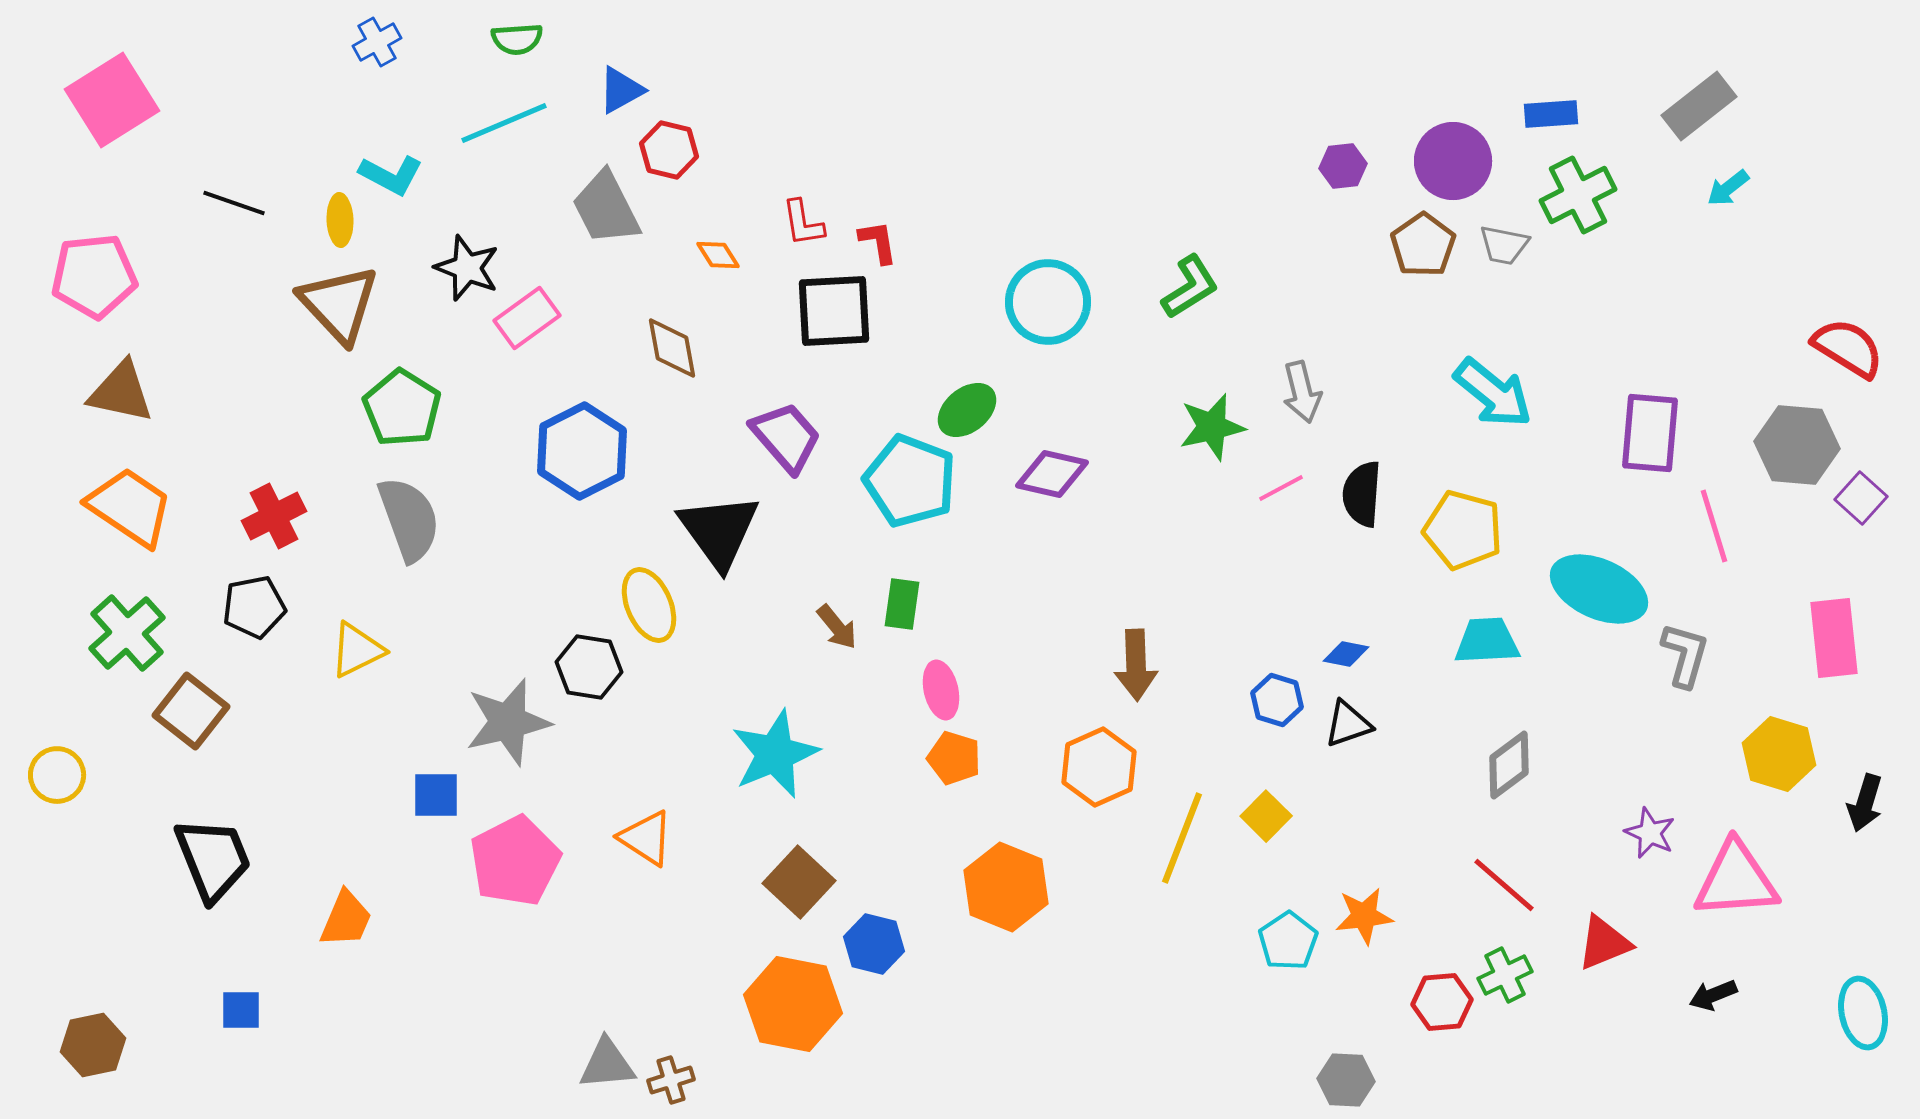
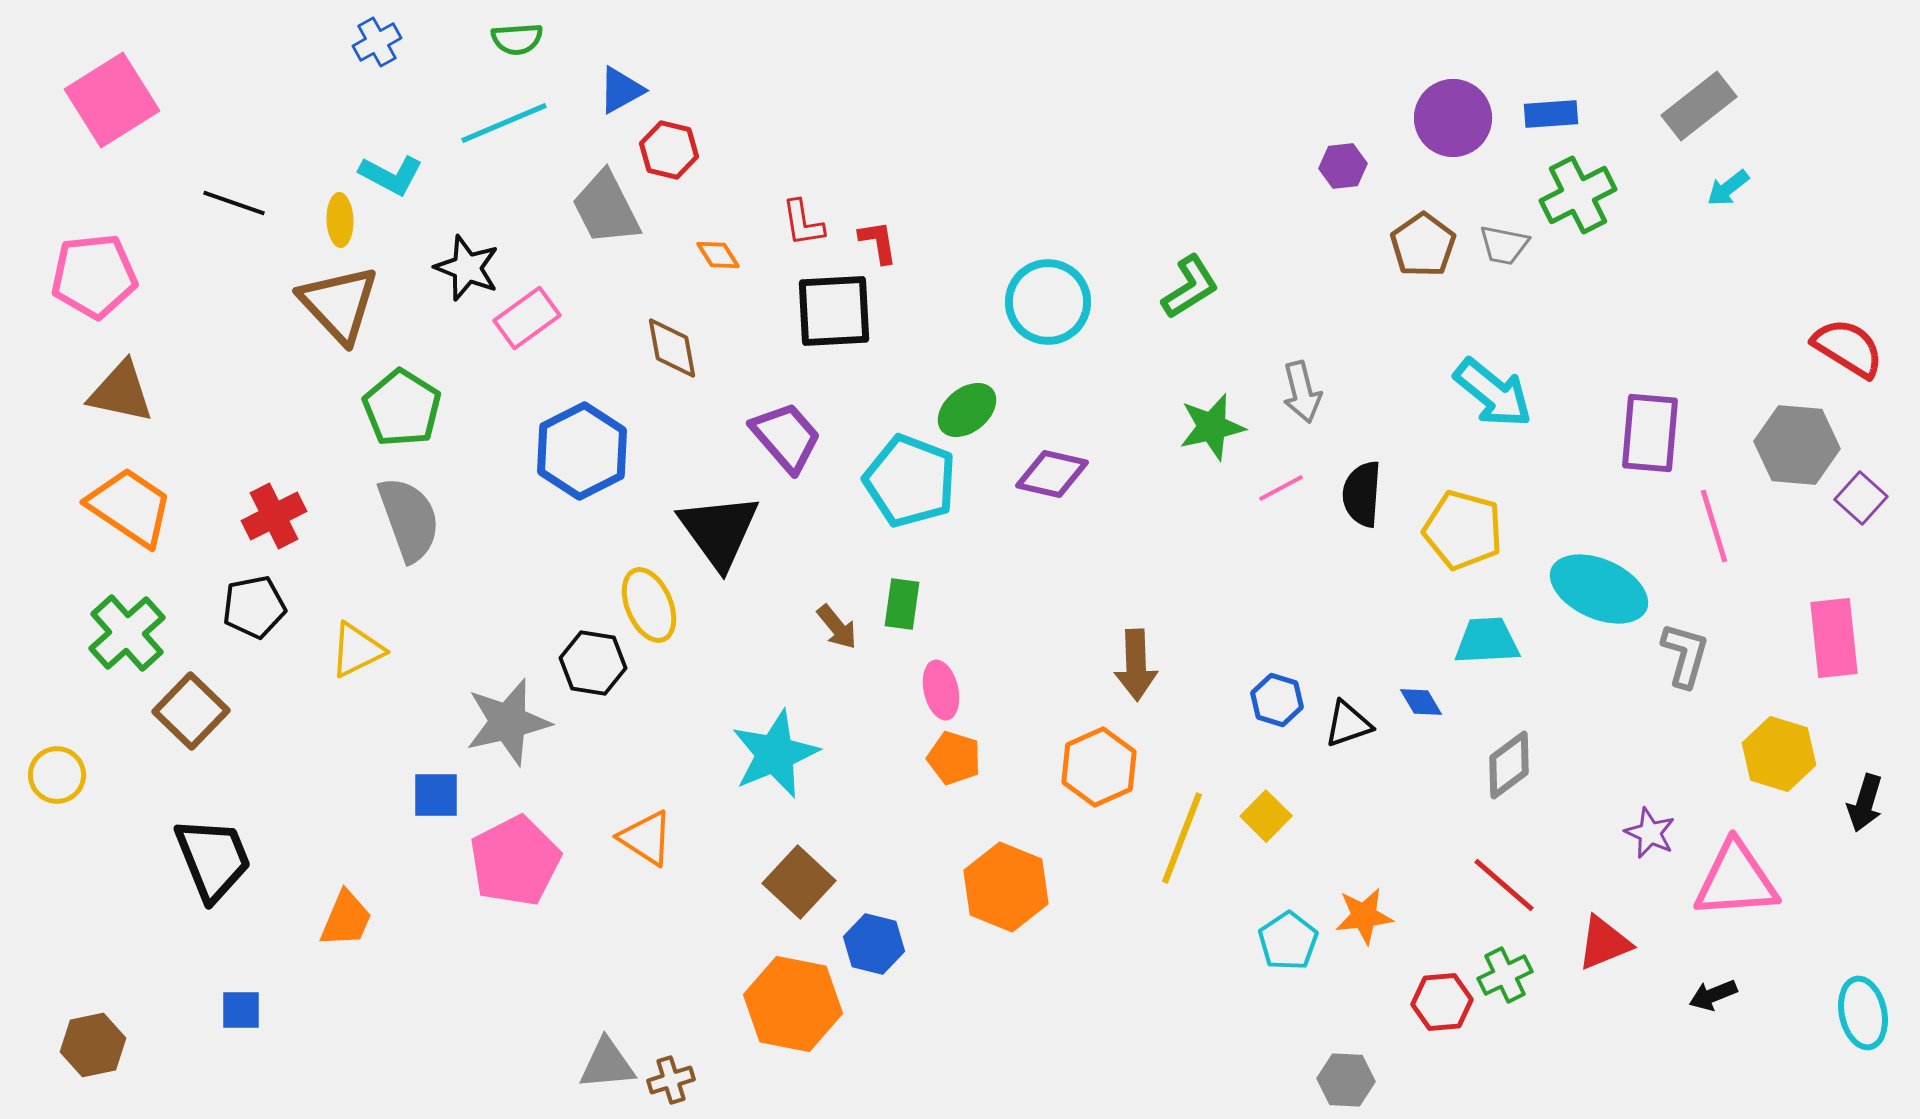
purple circle at (1453, 161): moved 43 px up
blue diamond at (1346, 654): moved 75 px right, 48 px down; rotated 48 degrees clockwise
black hexagon at (589, 667): moved 4 px right, 4 px up
brown square at (191, 711): rotated 6 degrees clockwise
